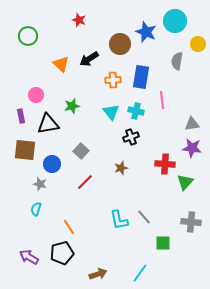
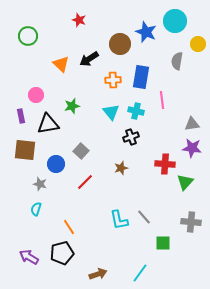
blue circle: moved 4 px right
